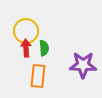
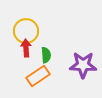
green semicircle: moved 2 px right, 7 px down
orange rectangle: rotated 50 degrees clockwise
